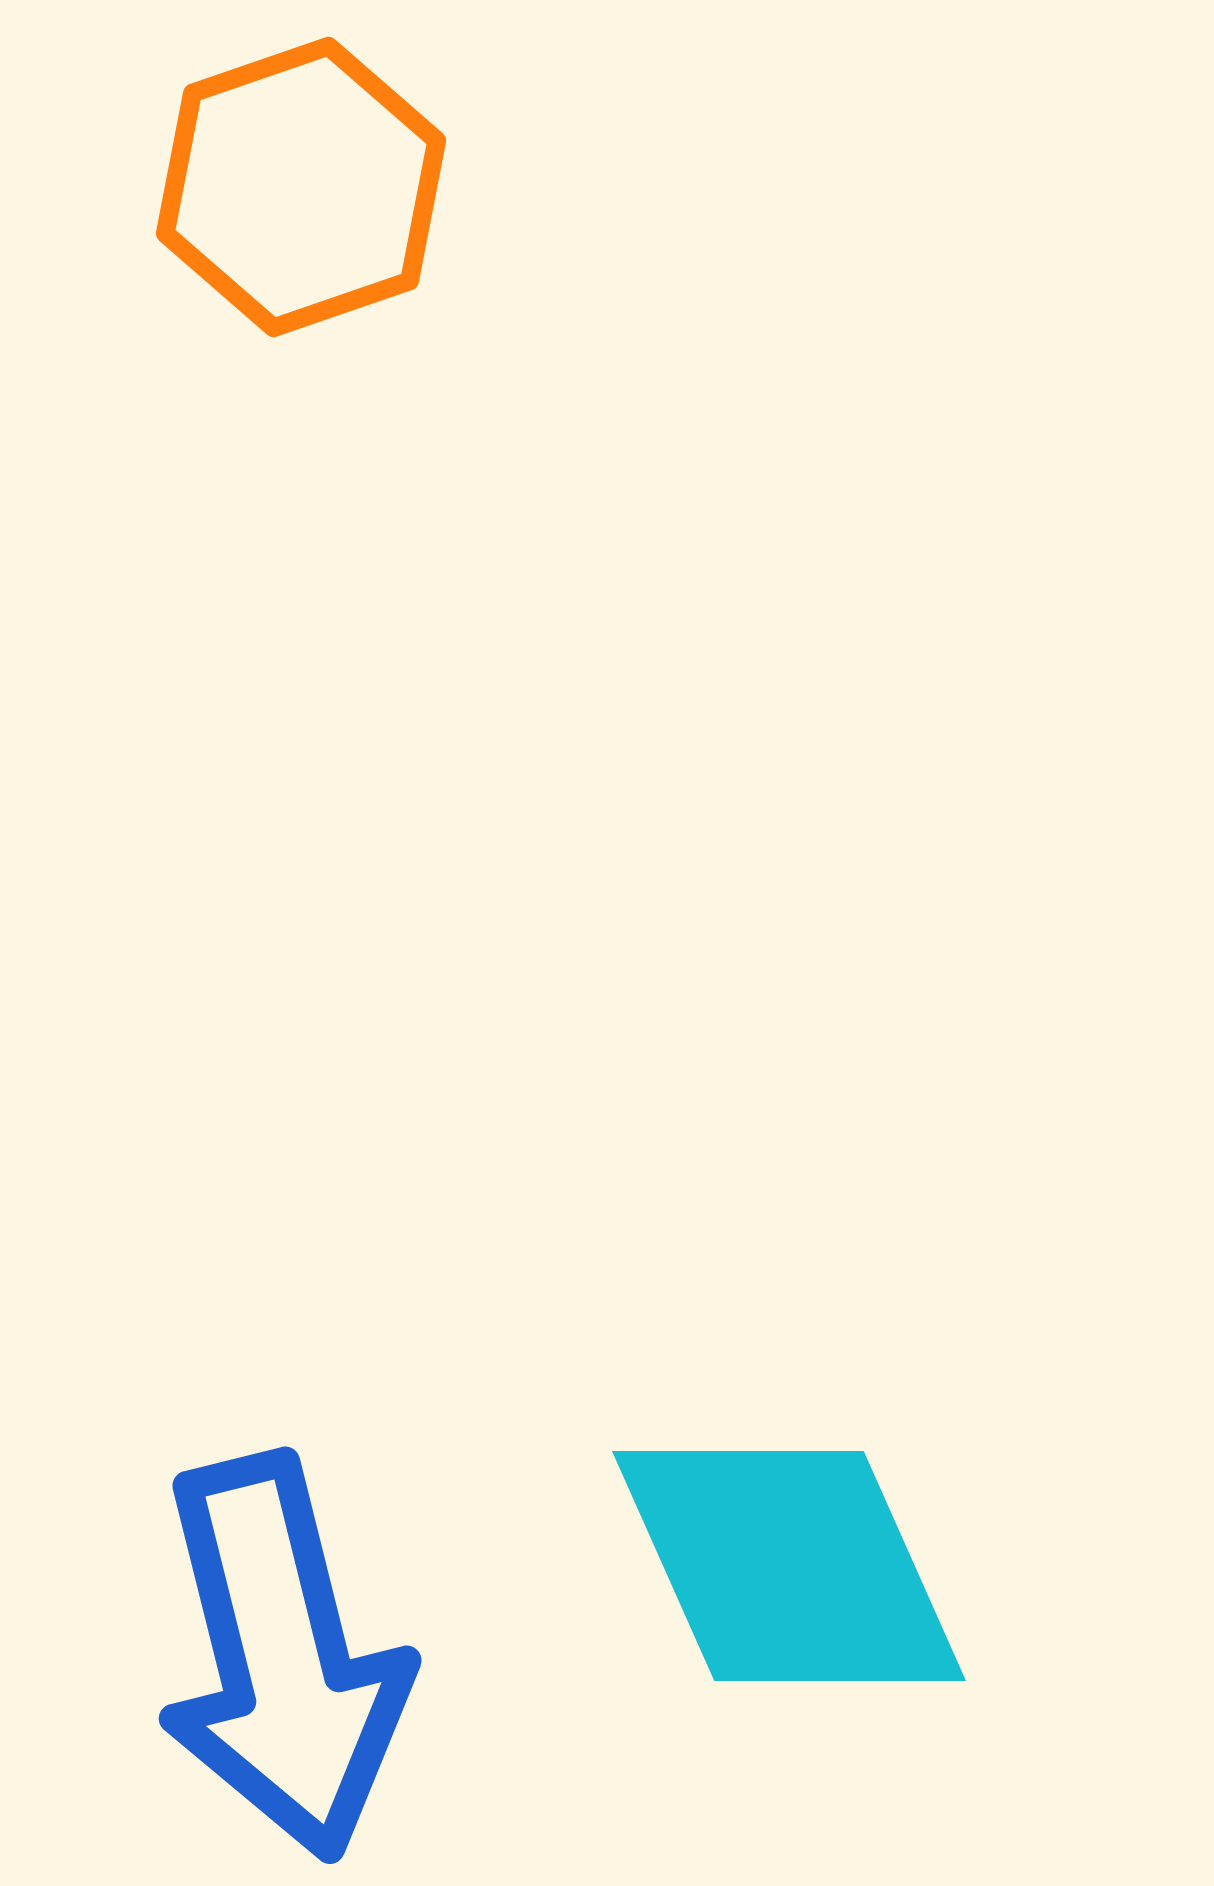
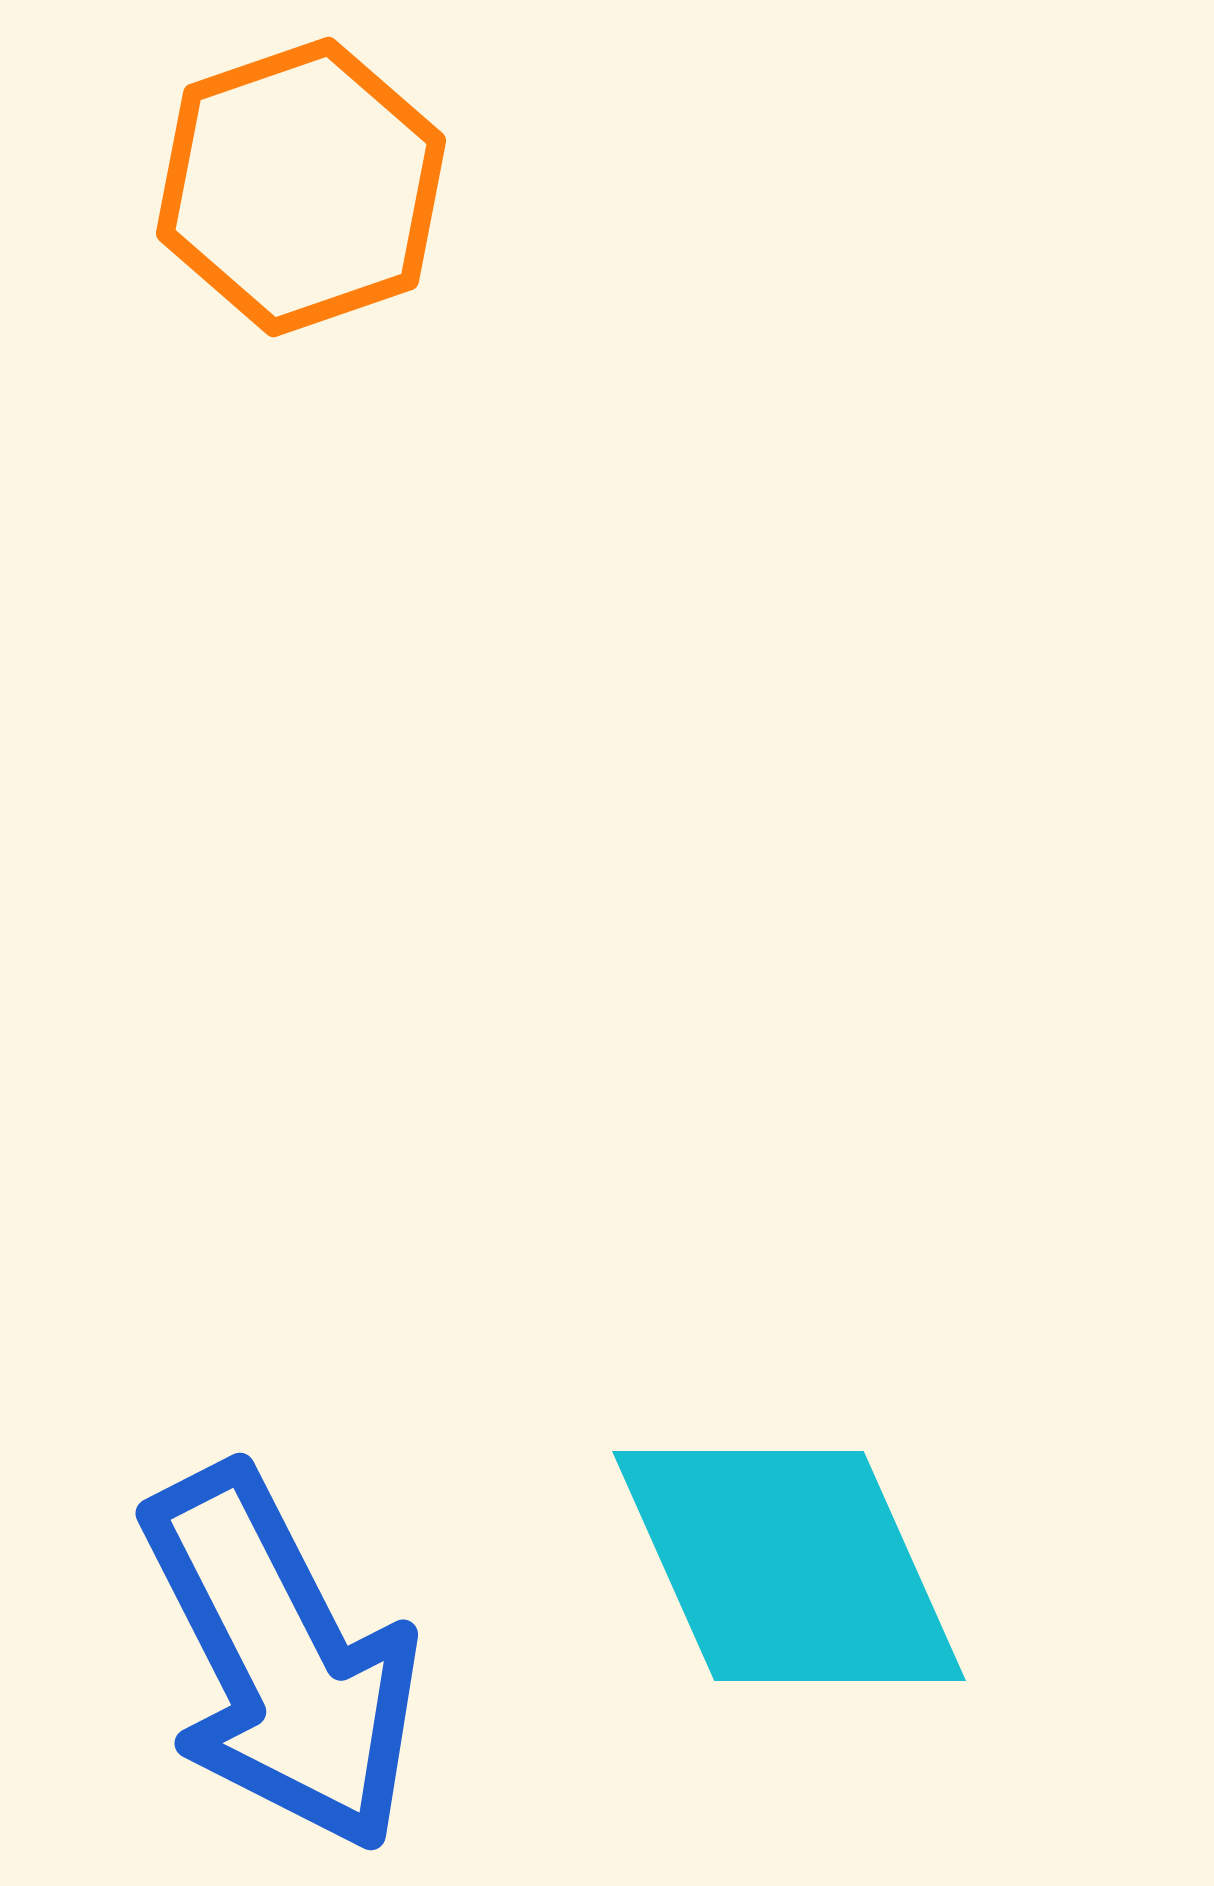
blue arrow: moved 1 px left, 2 px down; rotated 13 degrees counterclockwise
